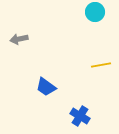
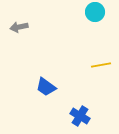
gray arrow: moved 12 px up
